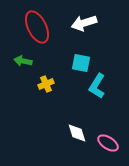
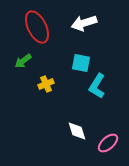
green arrow: rotated 48 degrees counterclockwise
white diamond: moved 2 px up
pink ellipse: rotated 75 degrees counterclockwise
